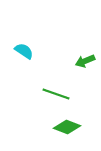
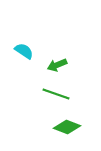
green arrow: moved 28 px left, 4 px down
